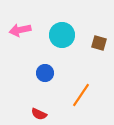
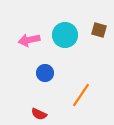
pink arrow: moved 9 px right, 10 px down
cyan circle: moved 3 px right
brown square: moved 13 px up
